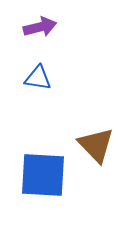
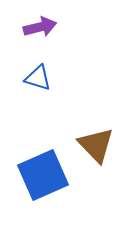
blue triangle: rotated 8 degrees clockwise
blue square: rotated 27 degrees counterclockwise
